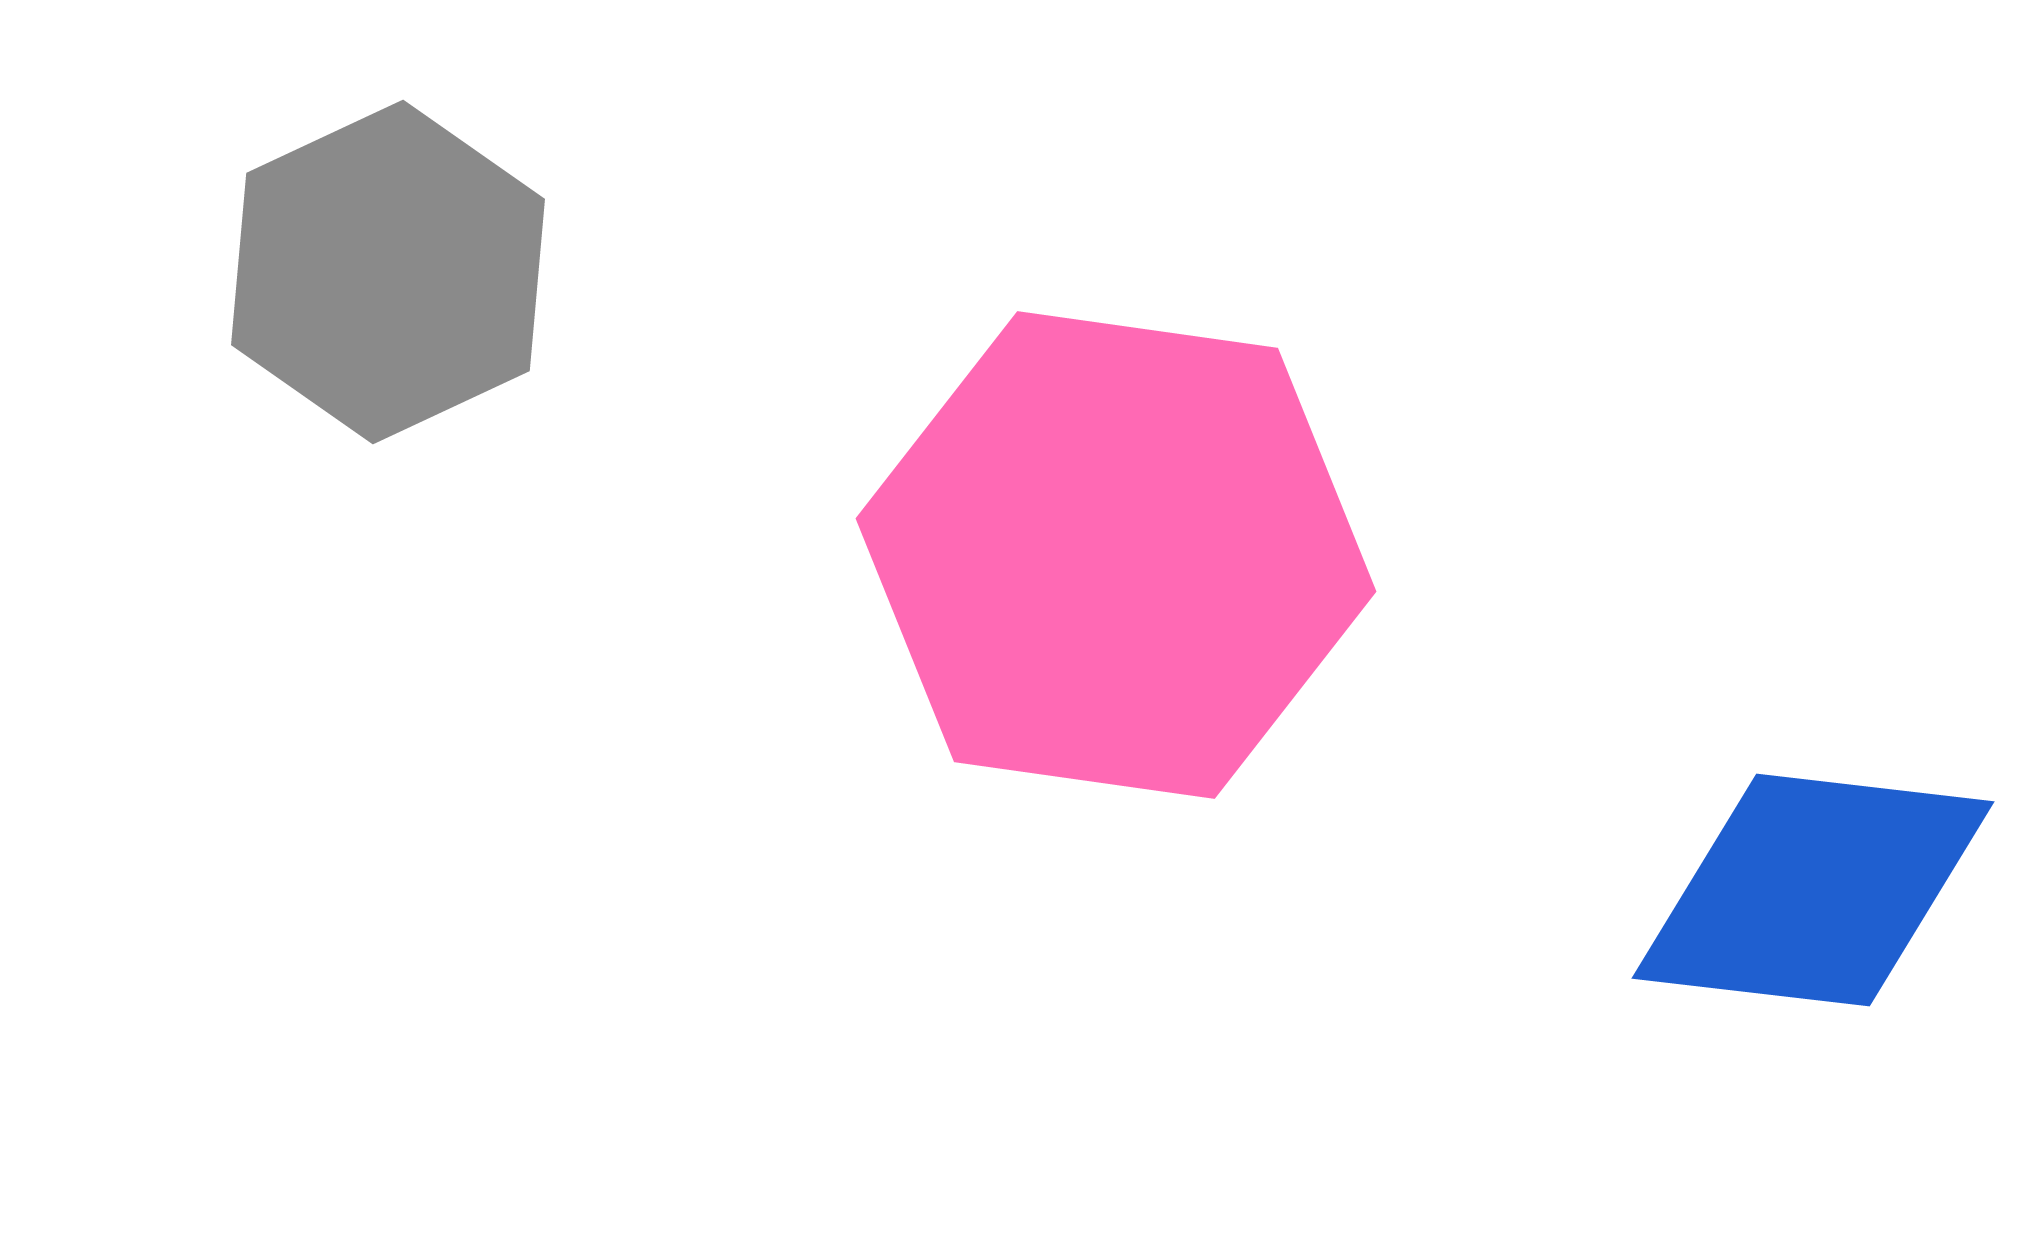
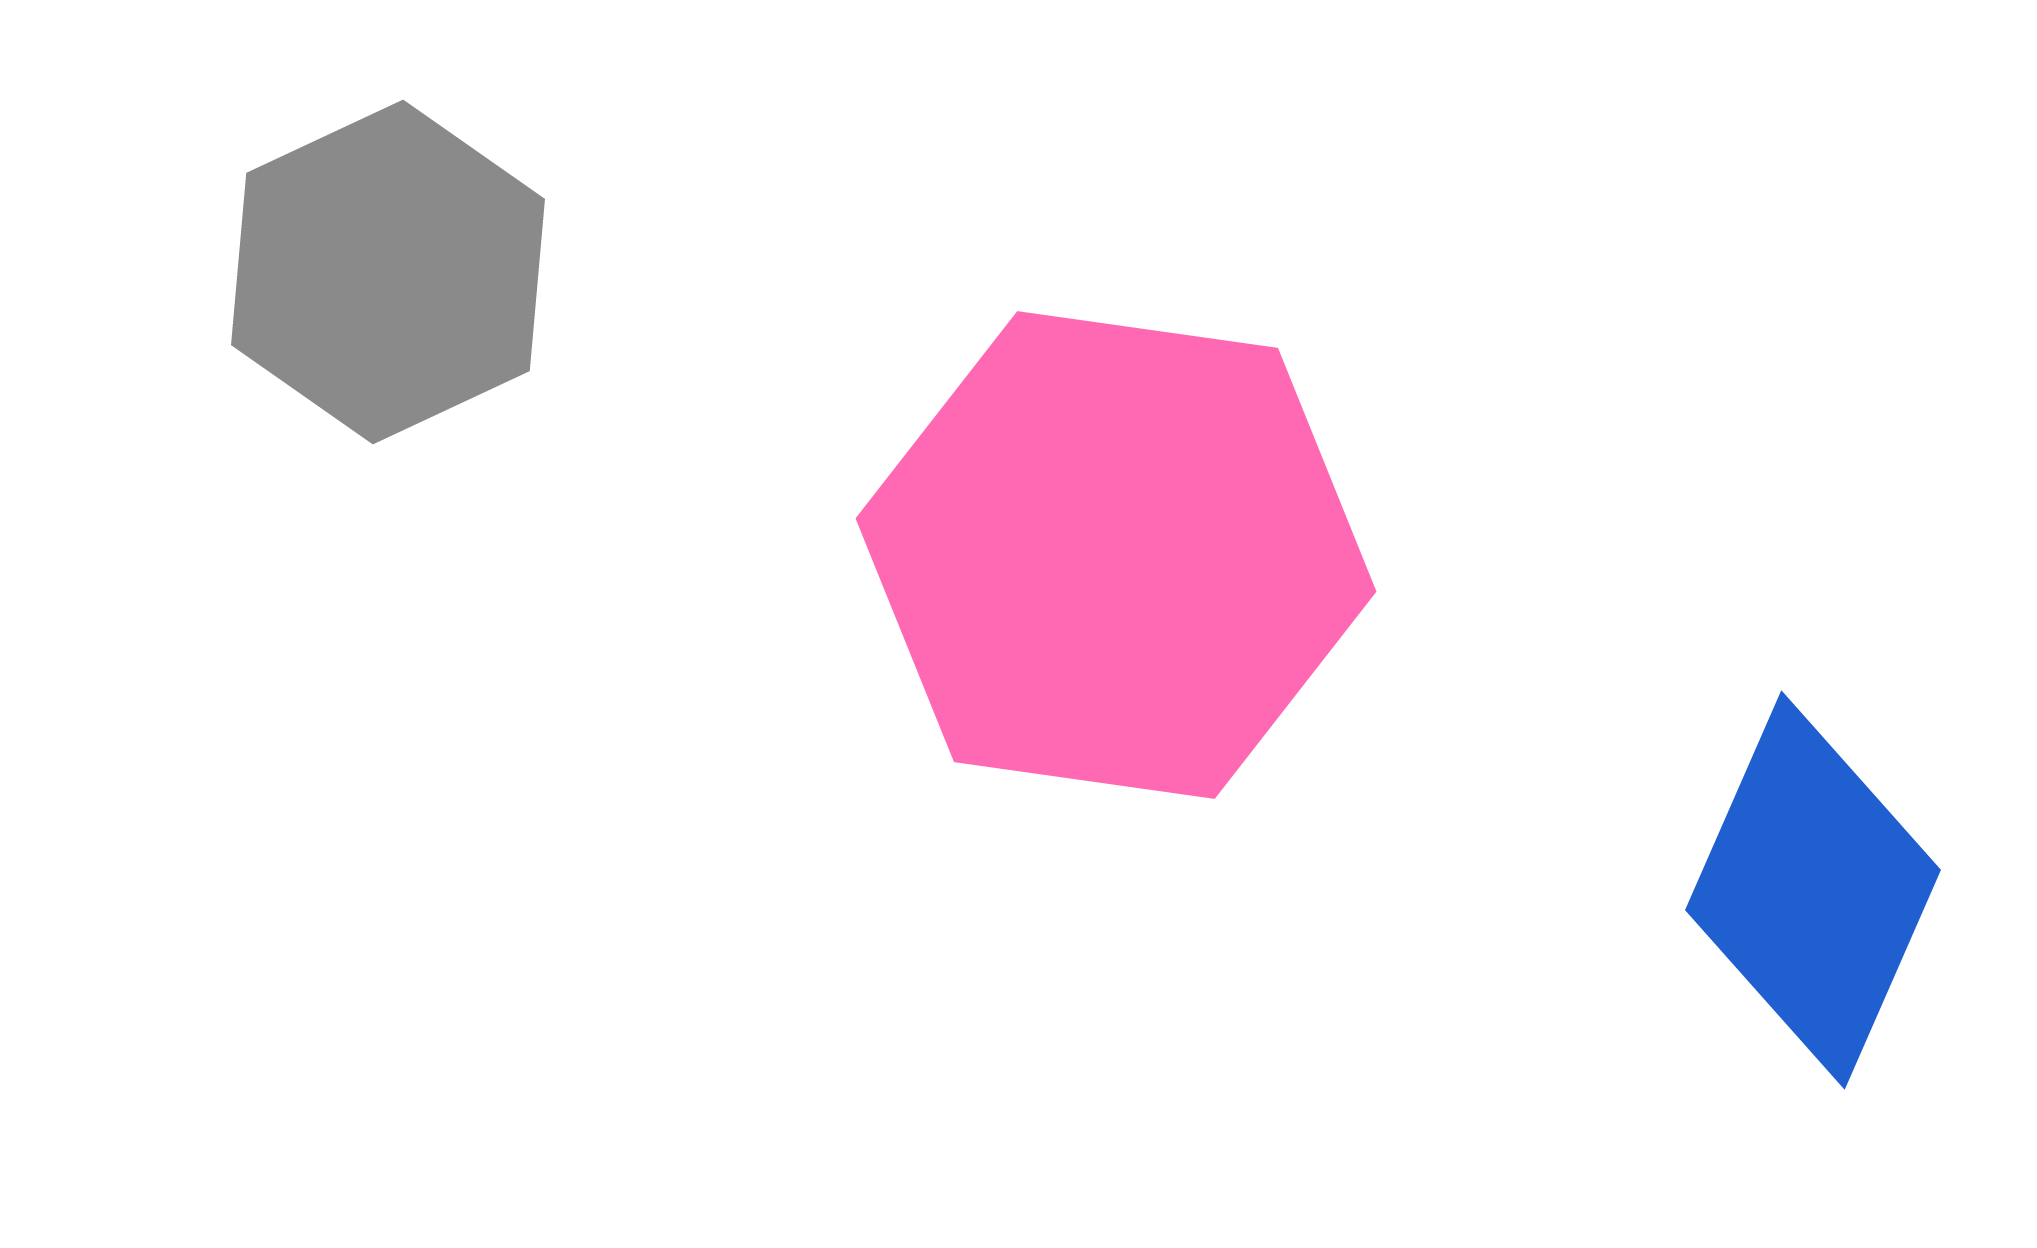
blue diamond: rotated 73 degrees counterclockwise
